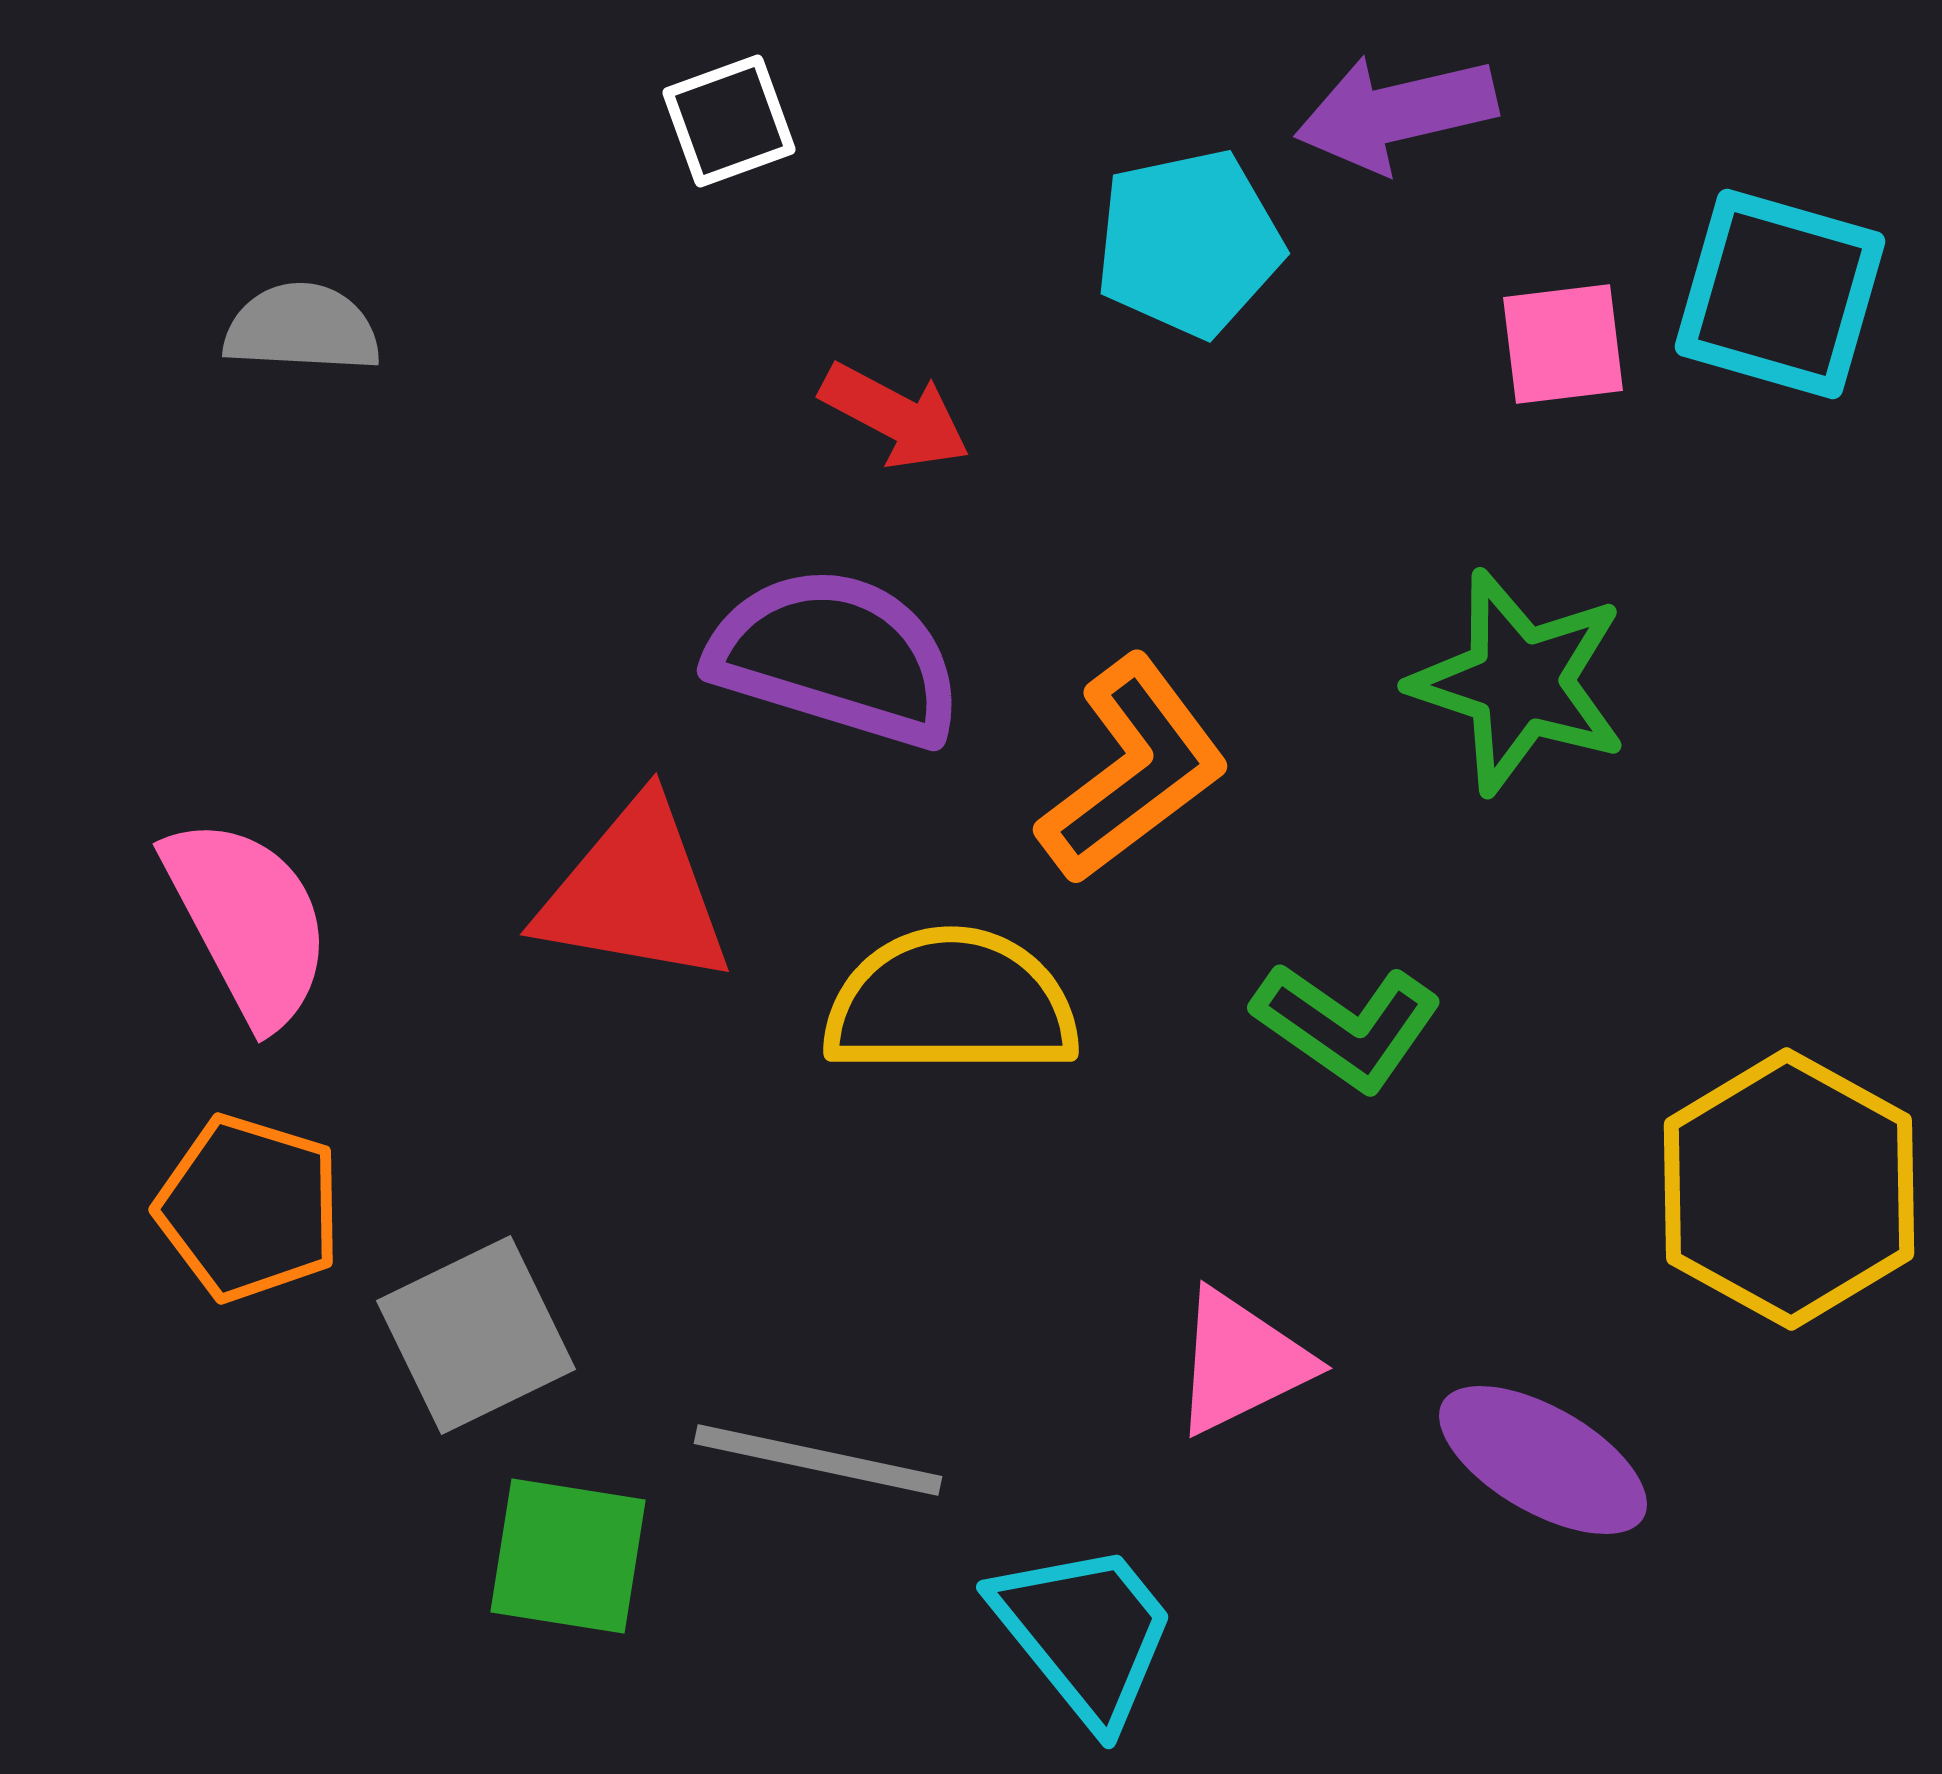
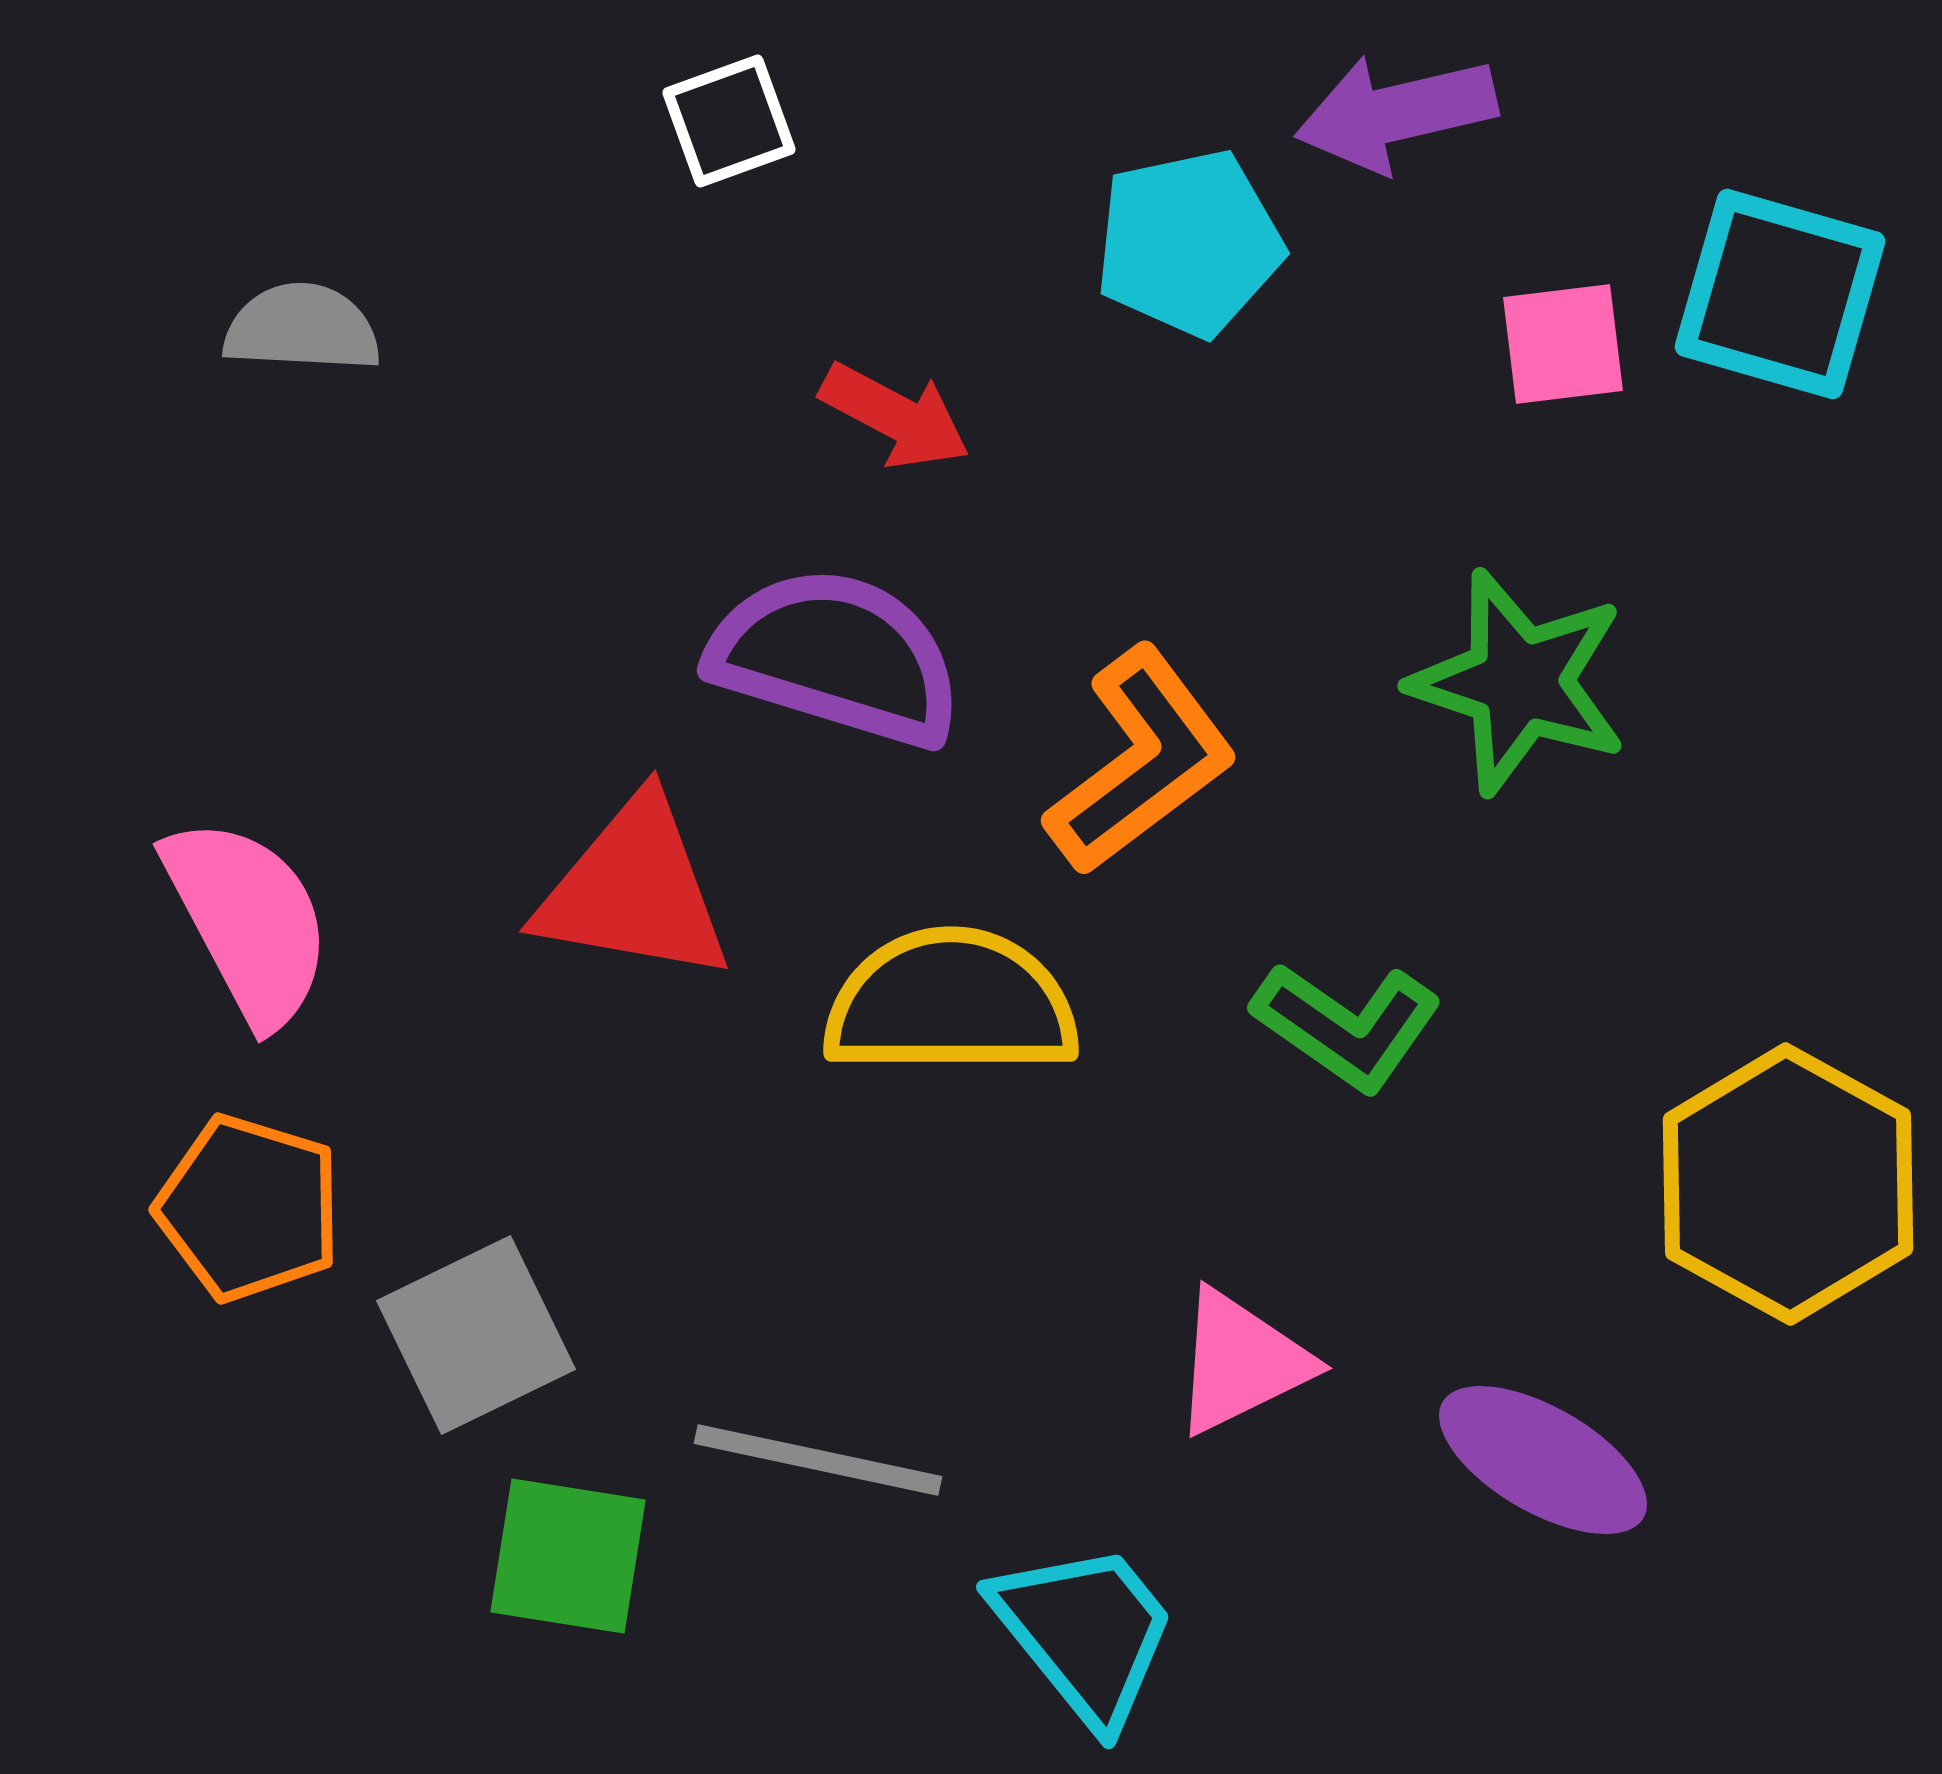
orange L-shape: moved 8 px right, 9 px up
red triangle: moved 1 px left, 3 px up
yellow hexagon: moved 1 px left, 5 px up
